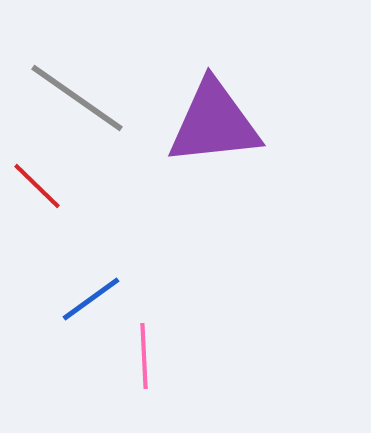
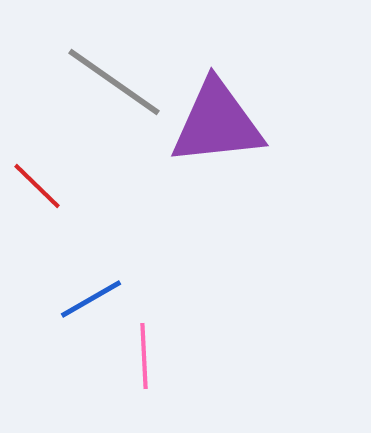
gray line: moved 37 px right, 16 px up
purple triangle: moved 3 px right
blue line: rotated 6 degrees clockwise
